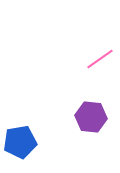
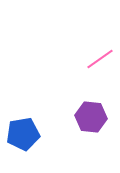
blue pentagon: moved 3 px right, 8 px up
